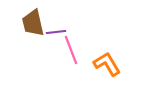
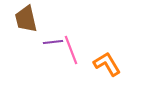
brown trapezoid: moved 7 px left, 4 px up
purple line: moved 3 px left, 10 px down
